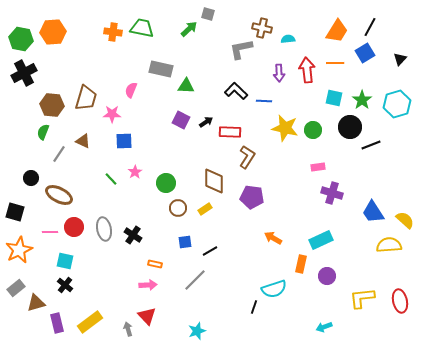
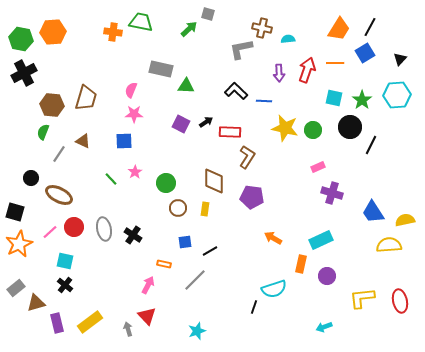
green trapezoid at (142, 28): moved 1 px left, 6 px up
orange trapezoid at (337, 31): moved 2 px right, 2 px up
red arrow at (307, 70): rotated 25 degrees clockwise
cyan hexagon at (397, 104): moved 9 px up; rotated 12 degrees clockwise
pink star at (112, 114): moved 22 px right
purple square at (181, 120): moved 4 px down
black line at (371, 145): rotated 42 degrees counterclockwise
pink rectangle at (318, 167): rotated 16 degrees counterclockwise
yellow rectangle at (205, 209): rotated 48 degrees counterclockwise
yellow semicircle at (405, 220): rotated 54 degrees counterclockwise
pink line at (50, 232): rotated 42 degrees counterclockwise
orange star at (19, 250): moved 6 px up
orange rectangle at (155, 264): moved 9 px right
pink arrow at (148, 285): rotated 60 degrees counterclockwise
